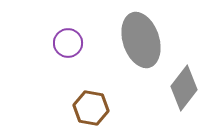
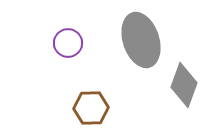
gray diamond: moved 3 px up; rotated 18 degrees counterclockwise
brown hexagon: rotated 12 degrees counterclockwise
